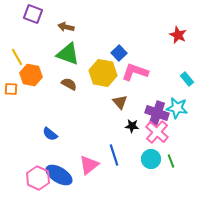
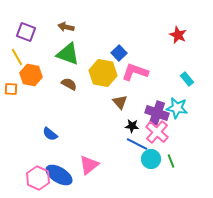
purple square: moved 7 px left, 18 px down
blue line: moved 23 px right, 11 px up; rotated 45 degrees counterclockwise
